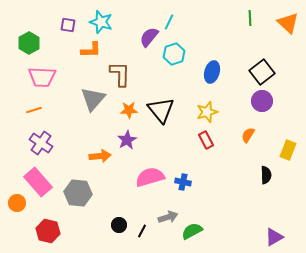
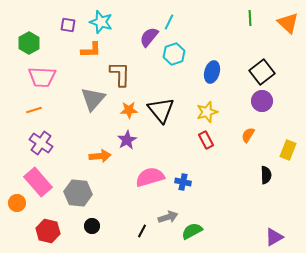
black circle: moved 27 px left, 1 px down
